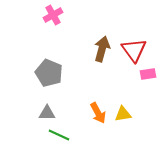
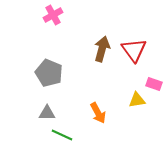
pink rectangle: moved 6 px right, 10 px down; rotated 28 degrees clockwise
yellow triangle: moved 14 px right, 14 px up
green line: moved 3 px right
